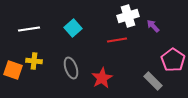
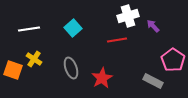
yellow cross: moved 2 px up; rotated 28 degrees clockwise
gray rectangle: rotated 18 degrees counterclockwise
